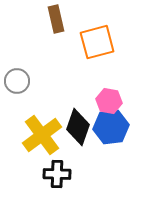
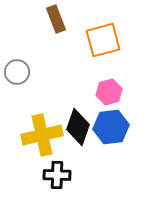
brown rectangle: rotated 8 degrees counterclockwise
orange square: moved 6 px right, 2 px up
gray circle: moved 9 px up
pink hexagon: moved 9 px up; rotated 25 degrees counterclockwise
yellow cross: rotated 24 degrees clockwise
black cross: moved 1 px down
